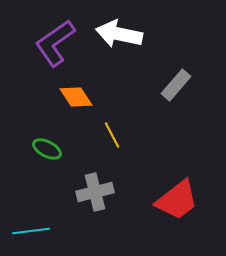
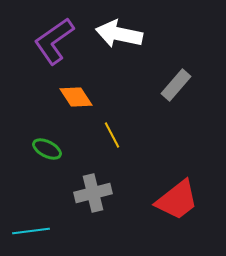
purple L-shape: moved 1 px left, 2 px up
gray cross: moved 2 px left, 1 px down
